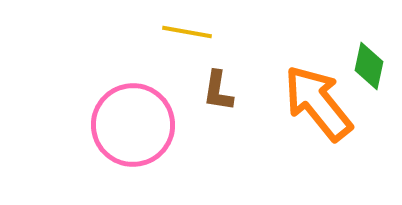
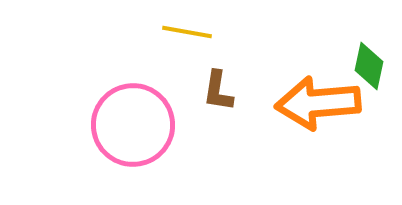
orange arrow: rotated 56 degrees counterclockwise
